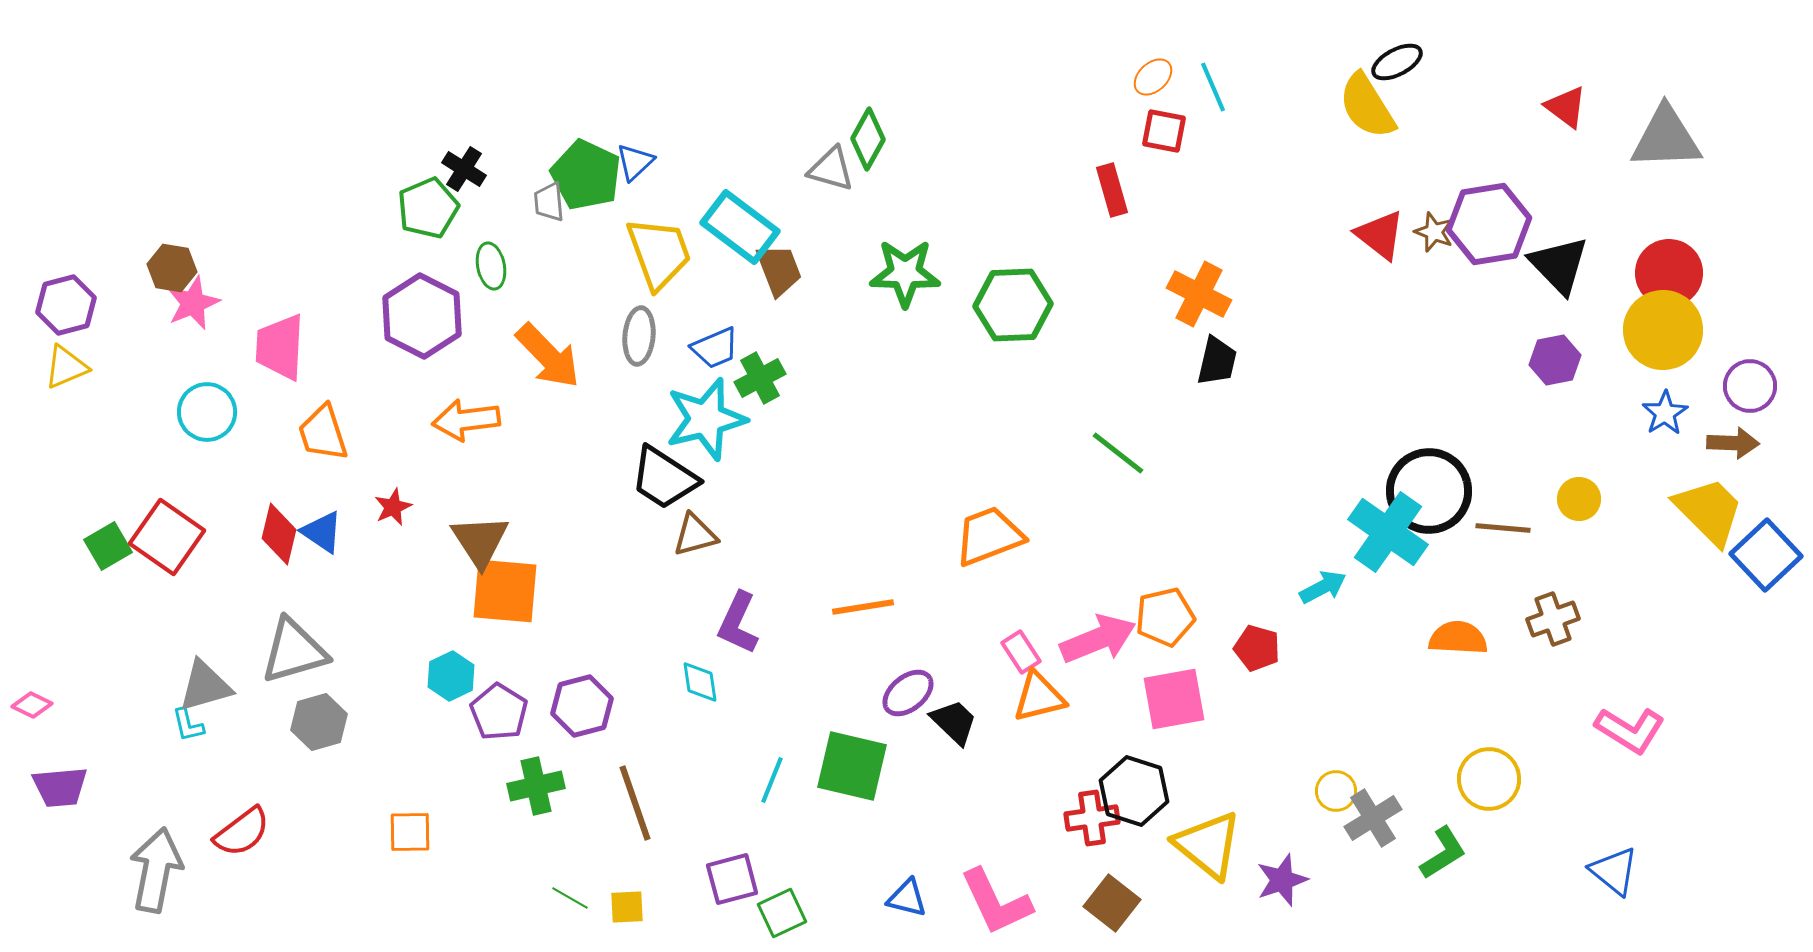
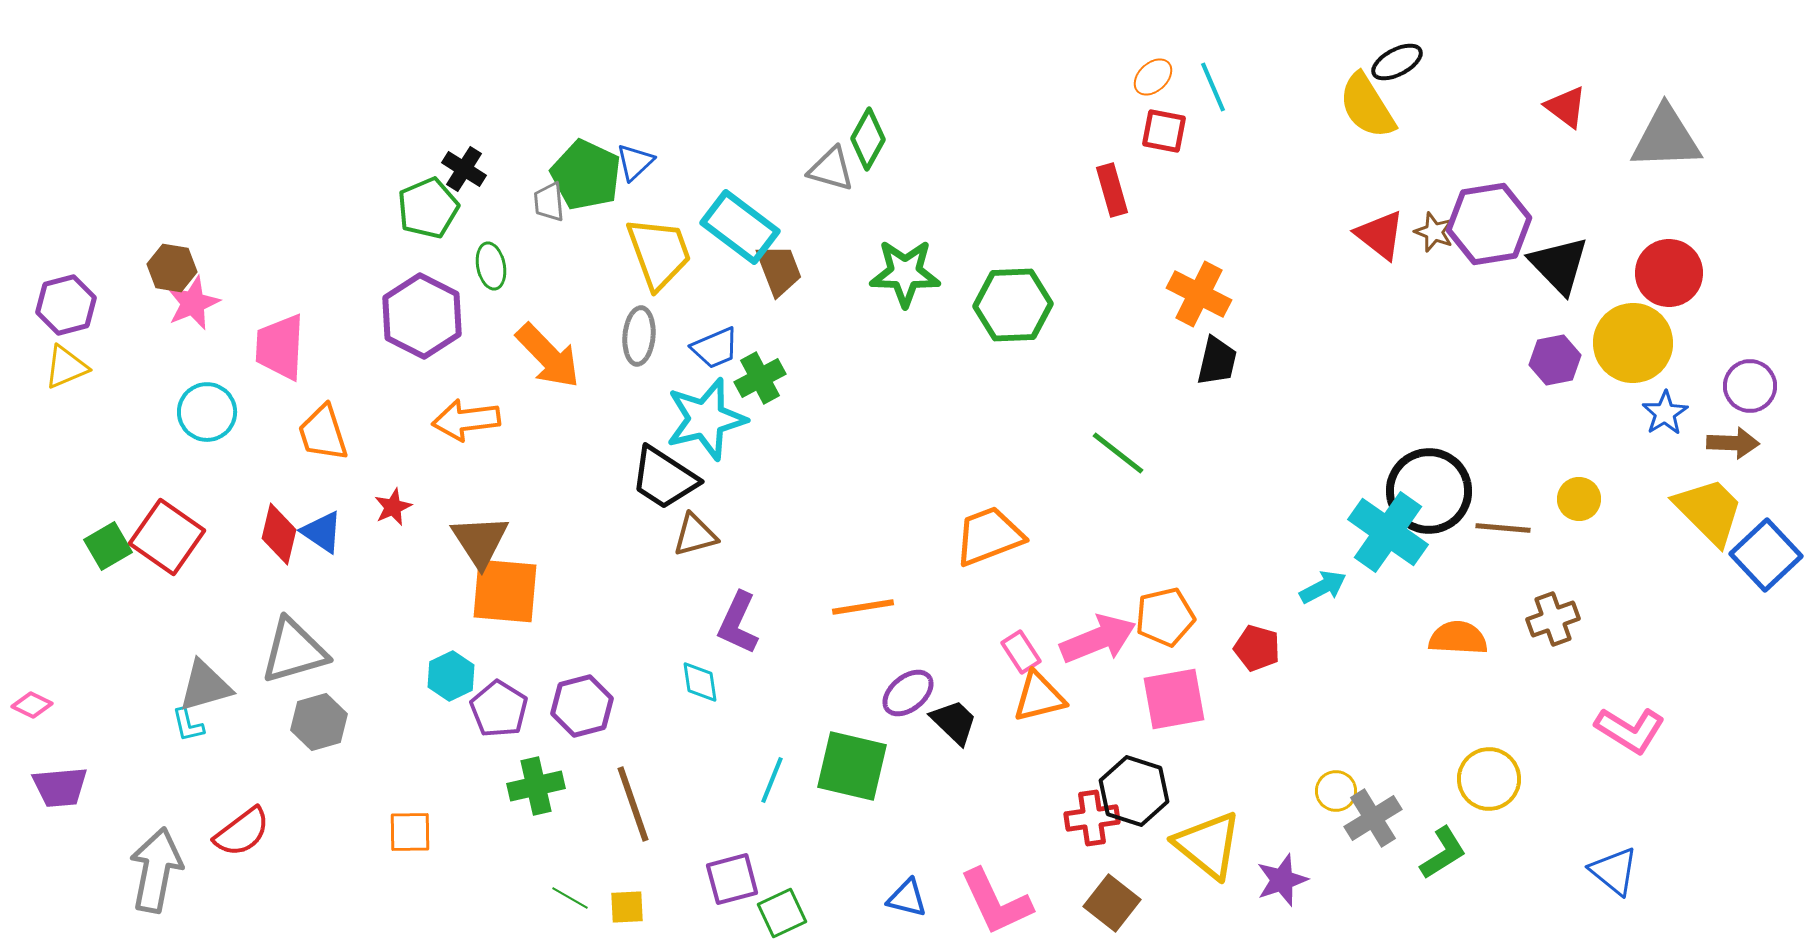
yellow circle at (1663, 330): moved 30 px left, 13 px down
purple pentagon at (499, 712): moved 3 px up
brown line at (635, 803): moved 2 px left, 1 px down
